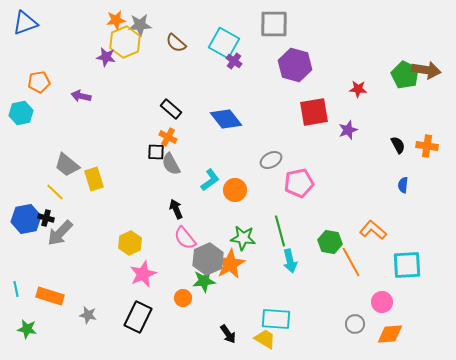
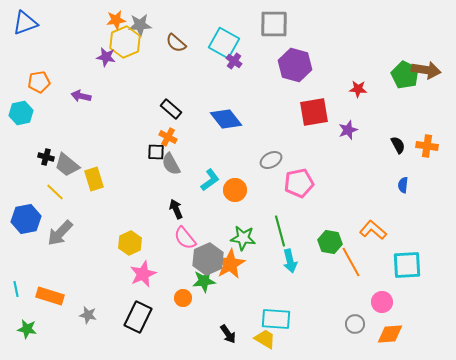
black cross at (46, 218): moved 61 px up
